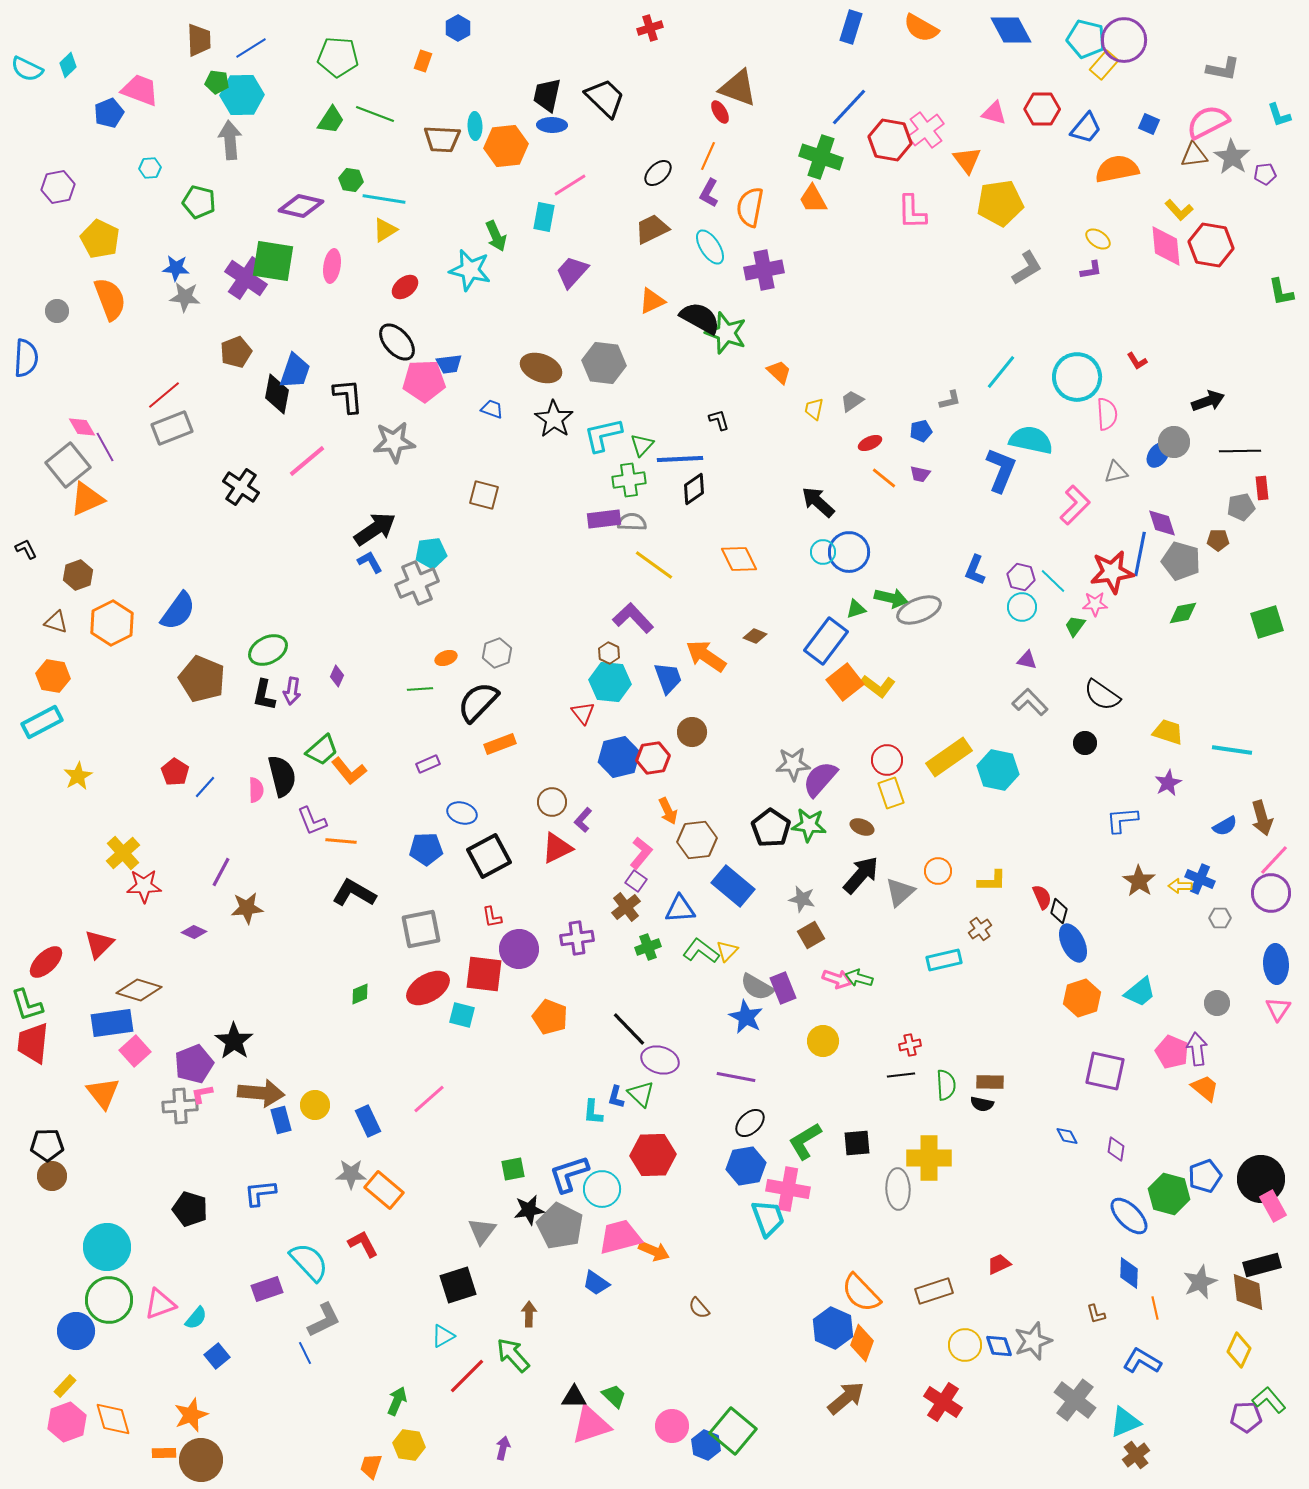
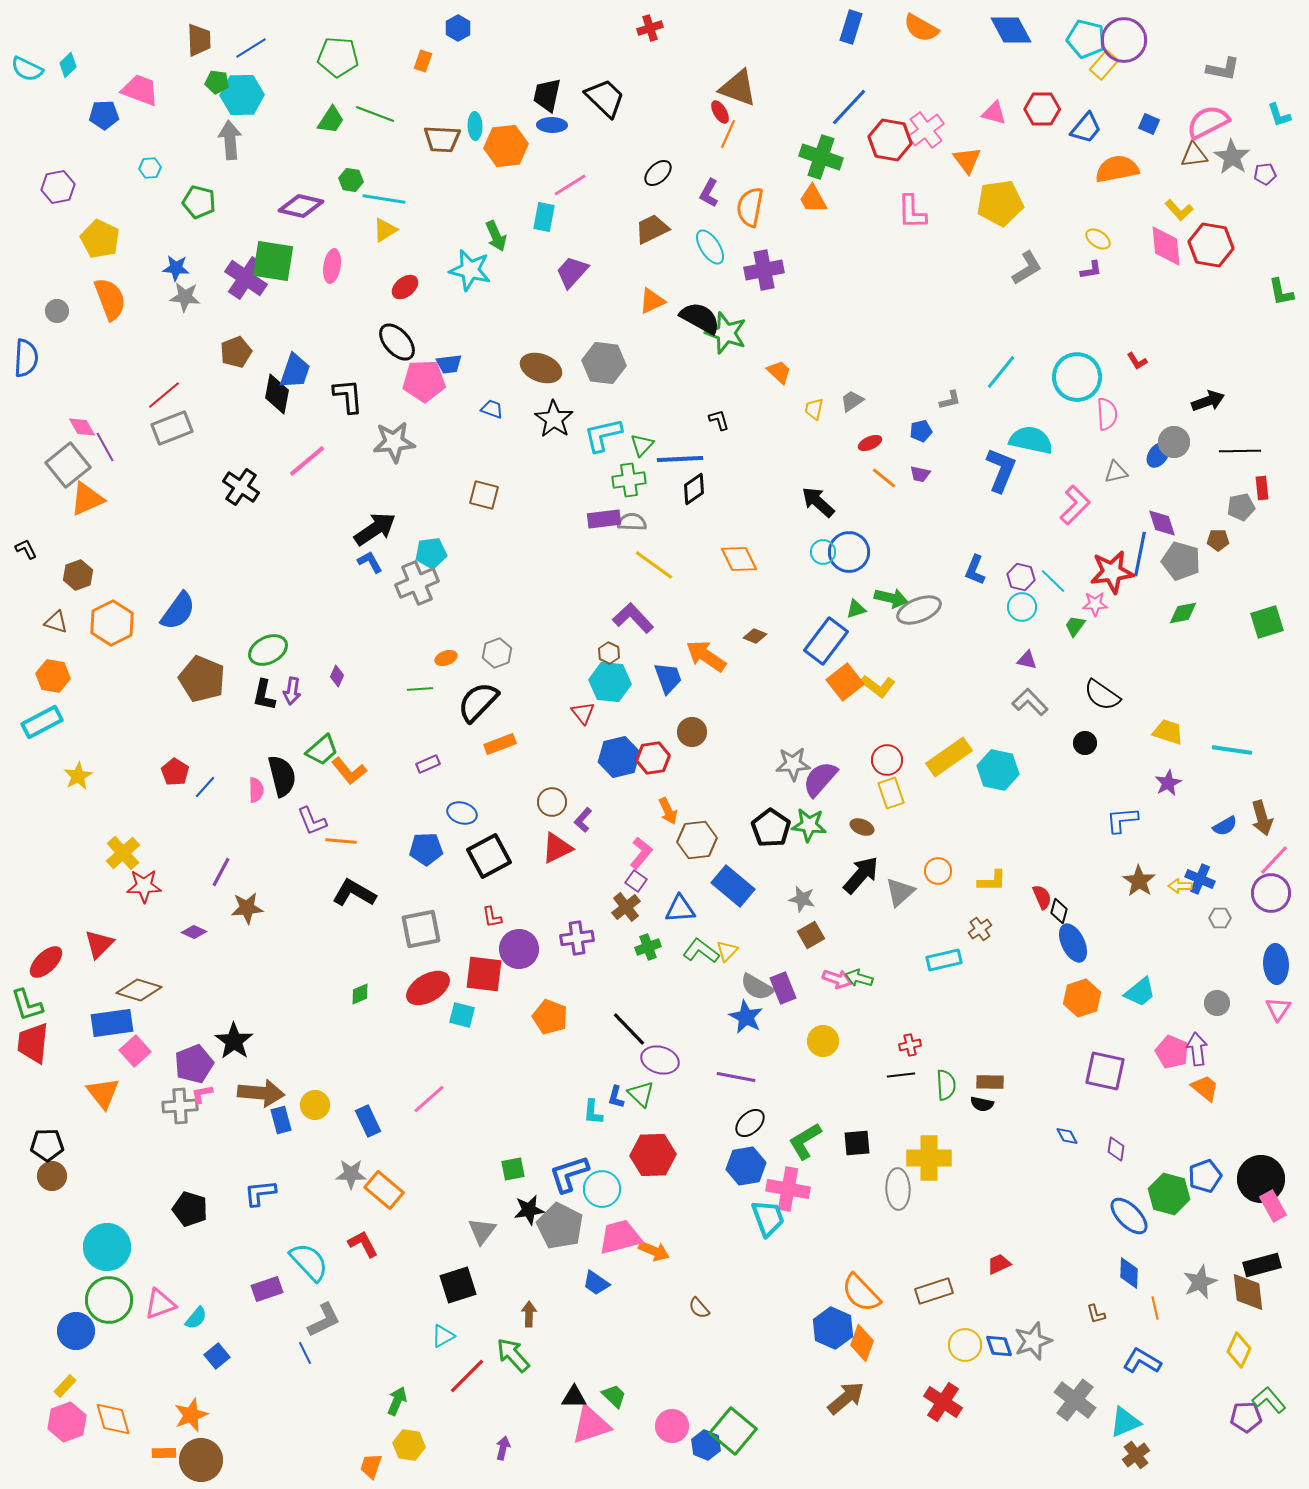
blue pentagon at (109, 113): moved 5 px left, 2 px down; rotated 20 degrees clockwise
orange line at (708, 156): moved 20 px right, 22 px up
